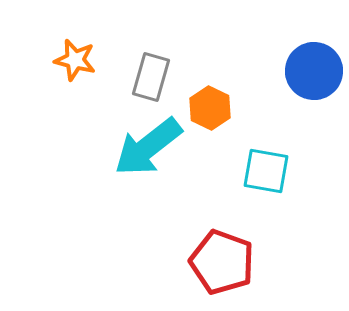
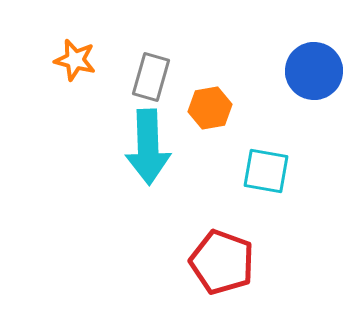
orange hexagon: rotated 24 degrees clockwise
cyan arrow: rotated 54 degrees counterclockwise
